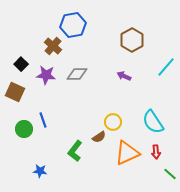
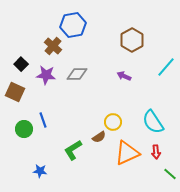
green L-shape: moved 2 px left, 1 px up; rotated 20 degrees clockwise
